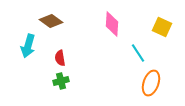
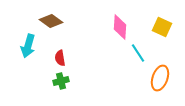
pink diamond: moved 8 px right, 3 px down
orange ellipse: moved 9 px right, 5 px up
